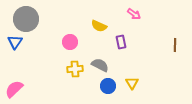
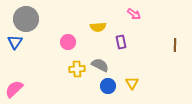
yellow semicircle: moved 1 px left, 1 px down; rotated 28 degrees counterclockwise
pink circle: moved 2 px left
yellow cross: moved 2 px right
